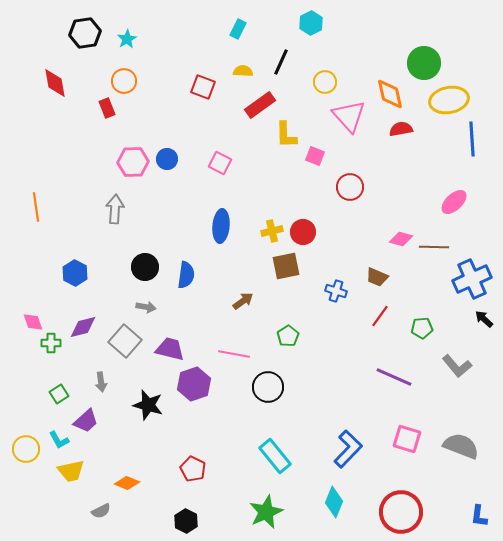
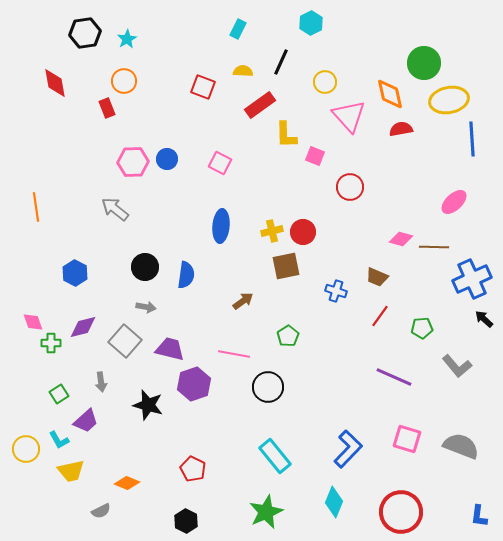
gray arrow at (115, 209): rotated 56 degrees counterclockwise
